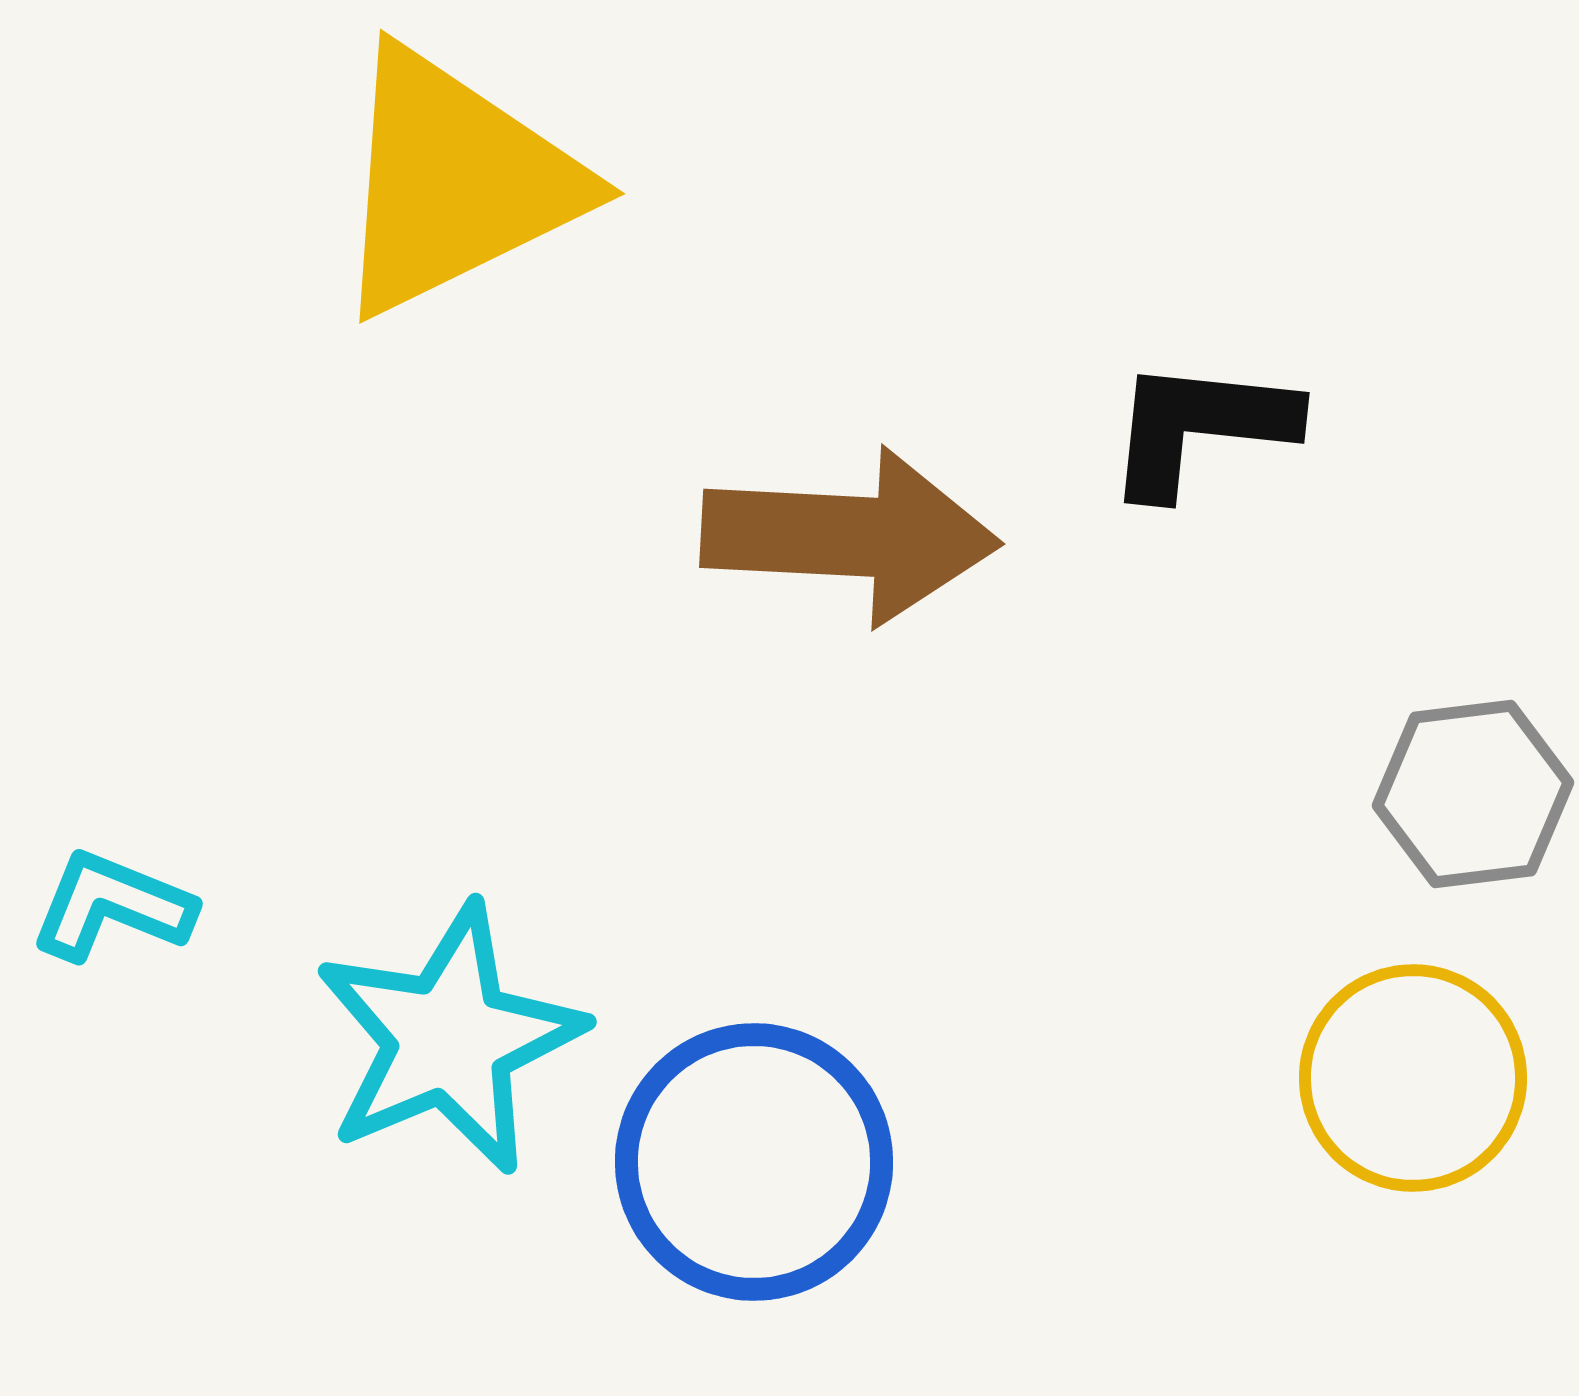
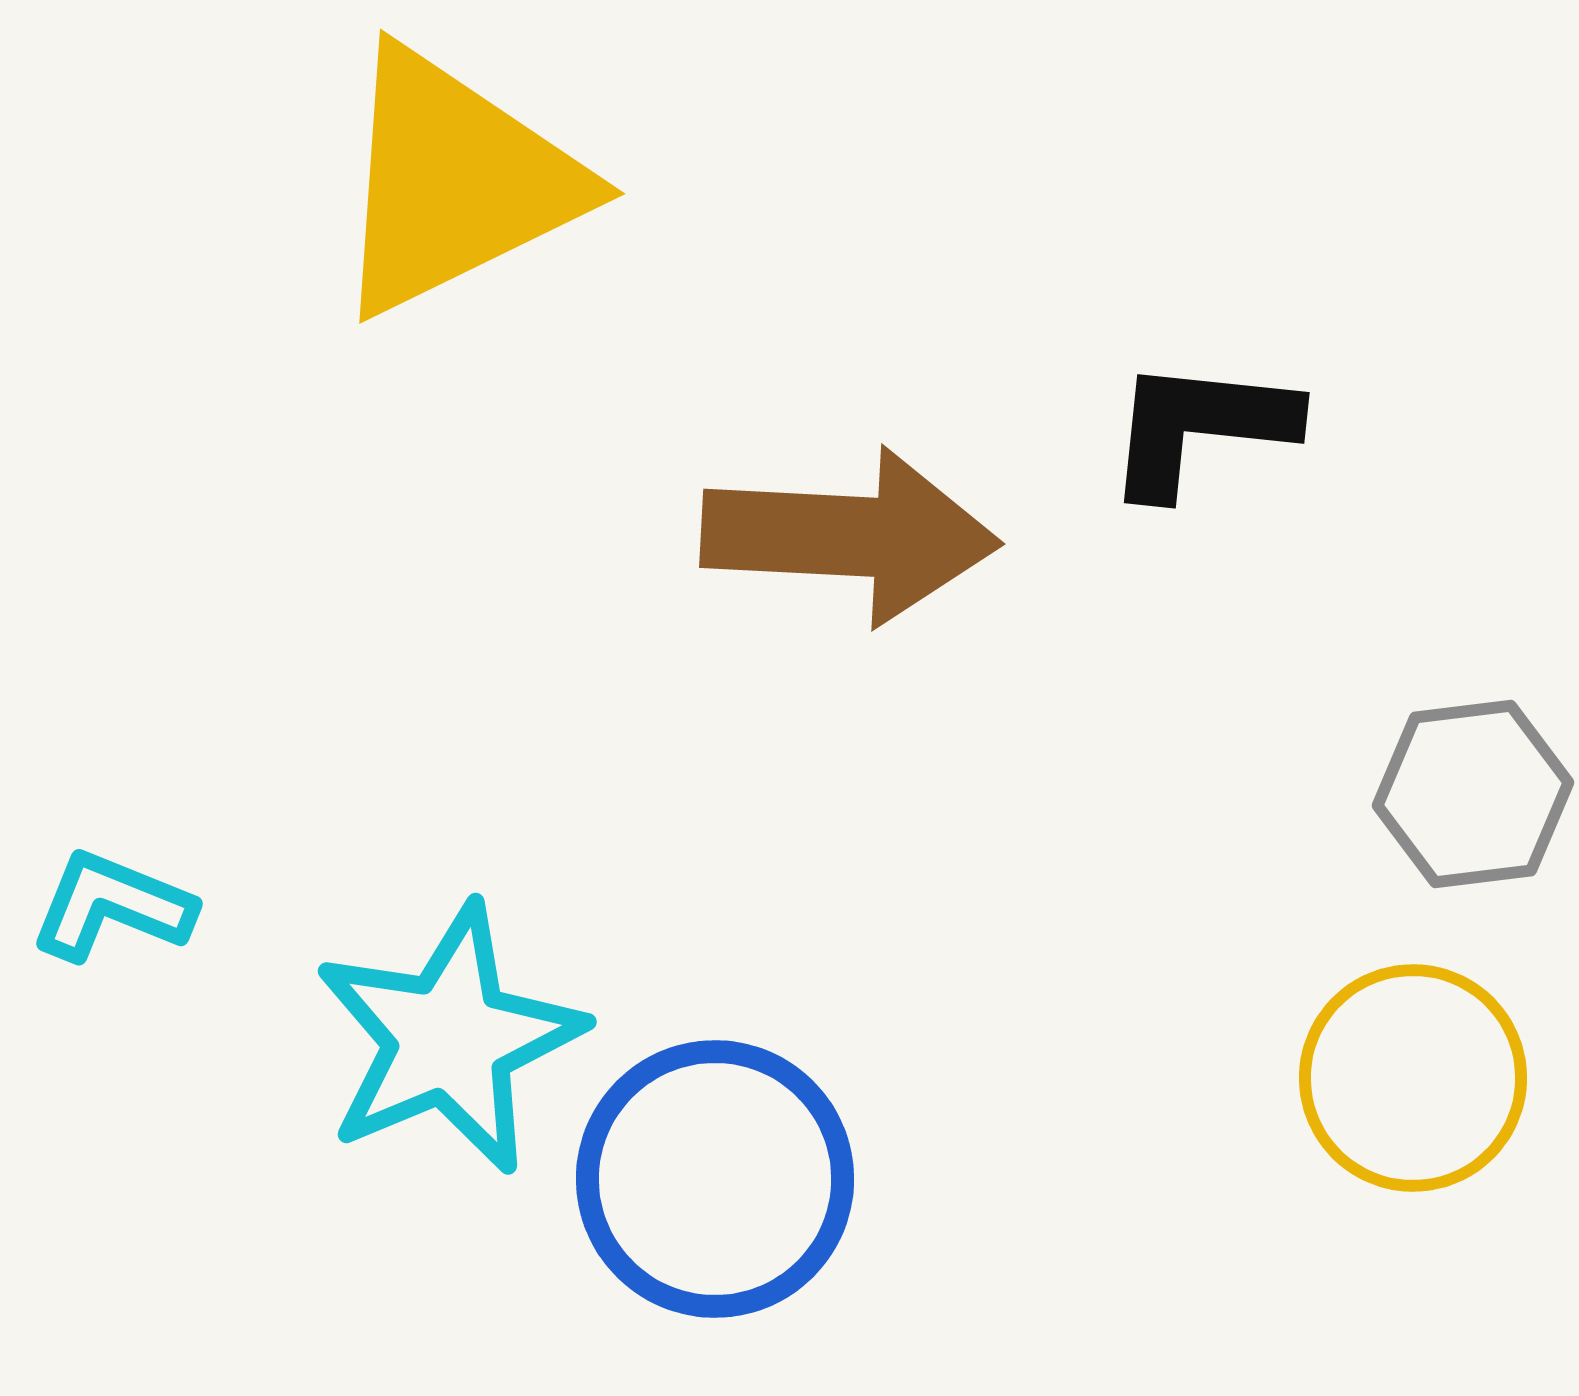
blue circle: moved 39 px left, 17 px down
